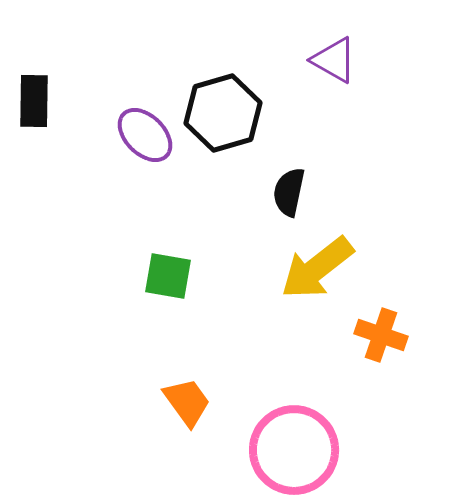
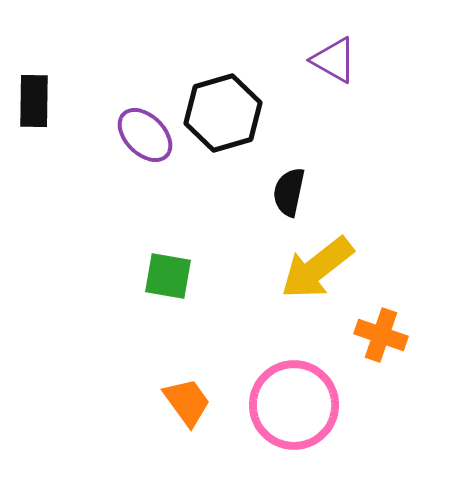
pink circle: moved 45 px up
